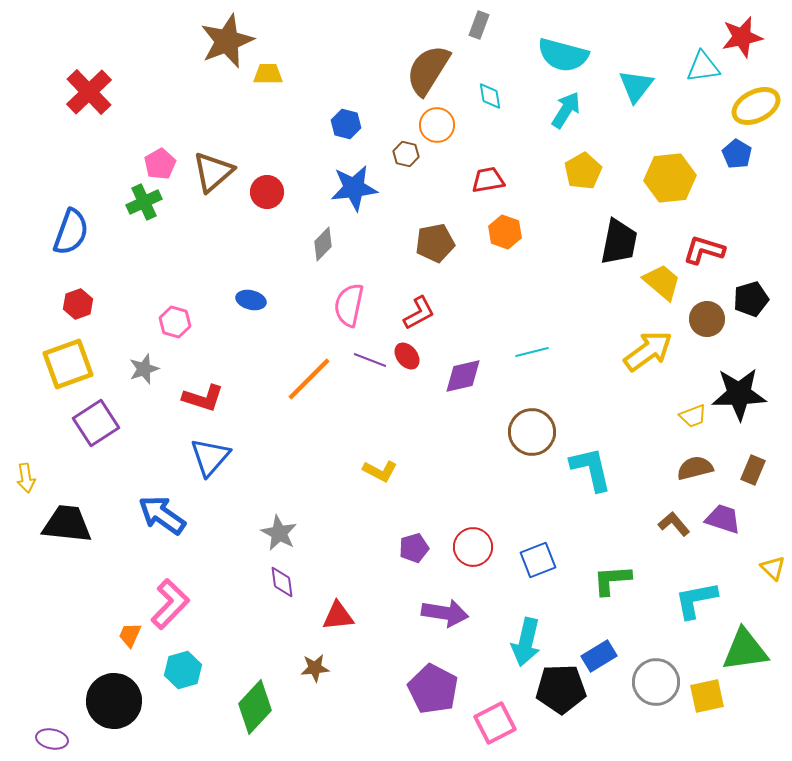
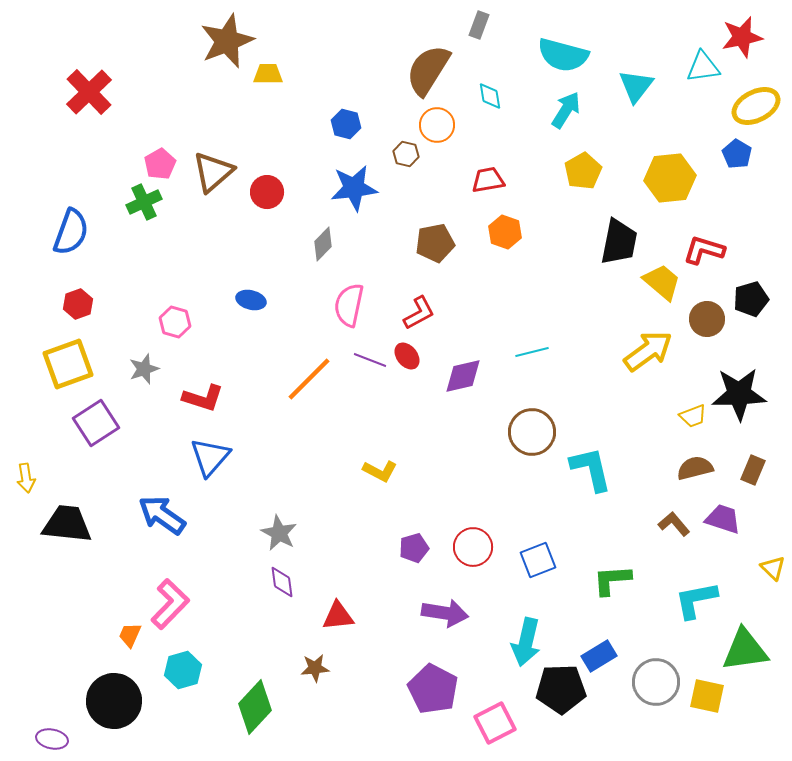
yellow square at (707, 696): rotated 24 degrees clockwise
